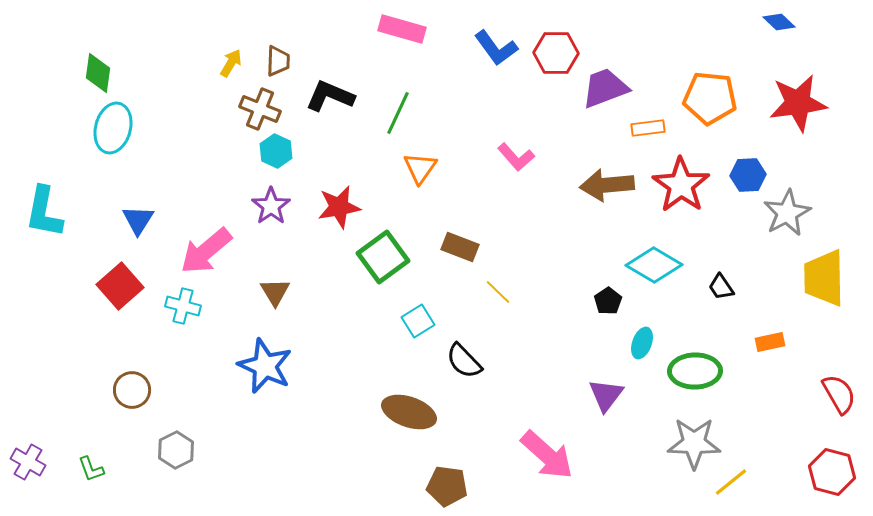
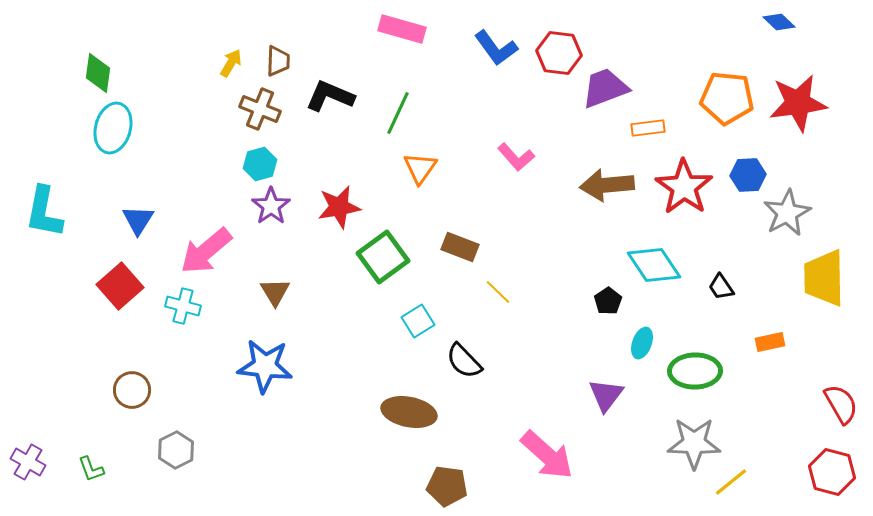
red hexagon at (556, 53): moved 3 px right; rotated 6 degrees clockwise
orange pentagon at (710, 98): moved 17 px right
cyan hexagon at (276, 151): moved 16 px left, 13 px down; rotated 20 degrees clockwise
red star at (681, 185): moved 3 px right, 2 px down
cyan diamond at (654, 265): rotated 26 degrees clockwise
blue star at (265, 366): rotated 18 degrees counterclockwise
red semicircle at (839, 394): moved 2 px right, 10 px down
brown ellipse at (409, 412): rotated 8 degrees counterclockwise
